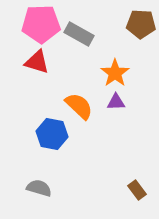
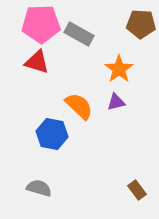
orange star: moved 4 px right, 4 px up
purple triangle: rotated 12 degrees counterclockwise
